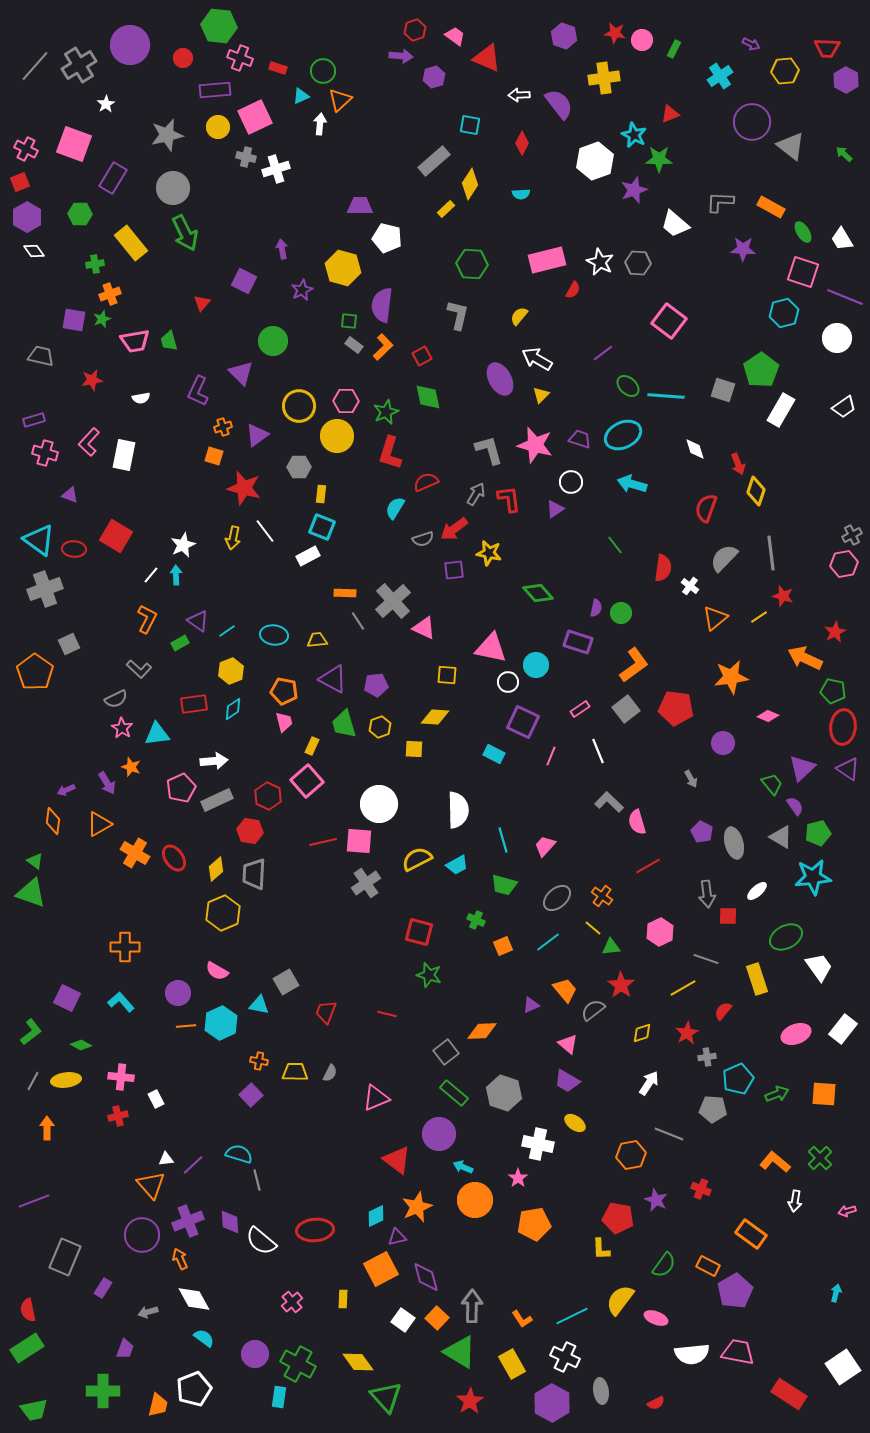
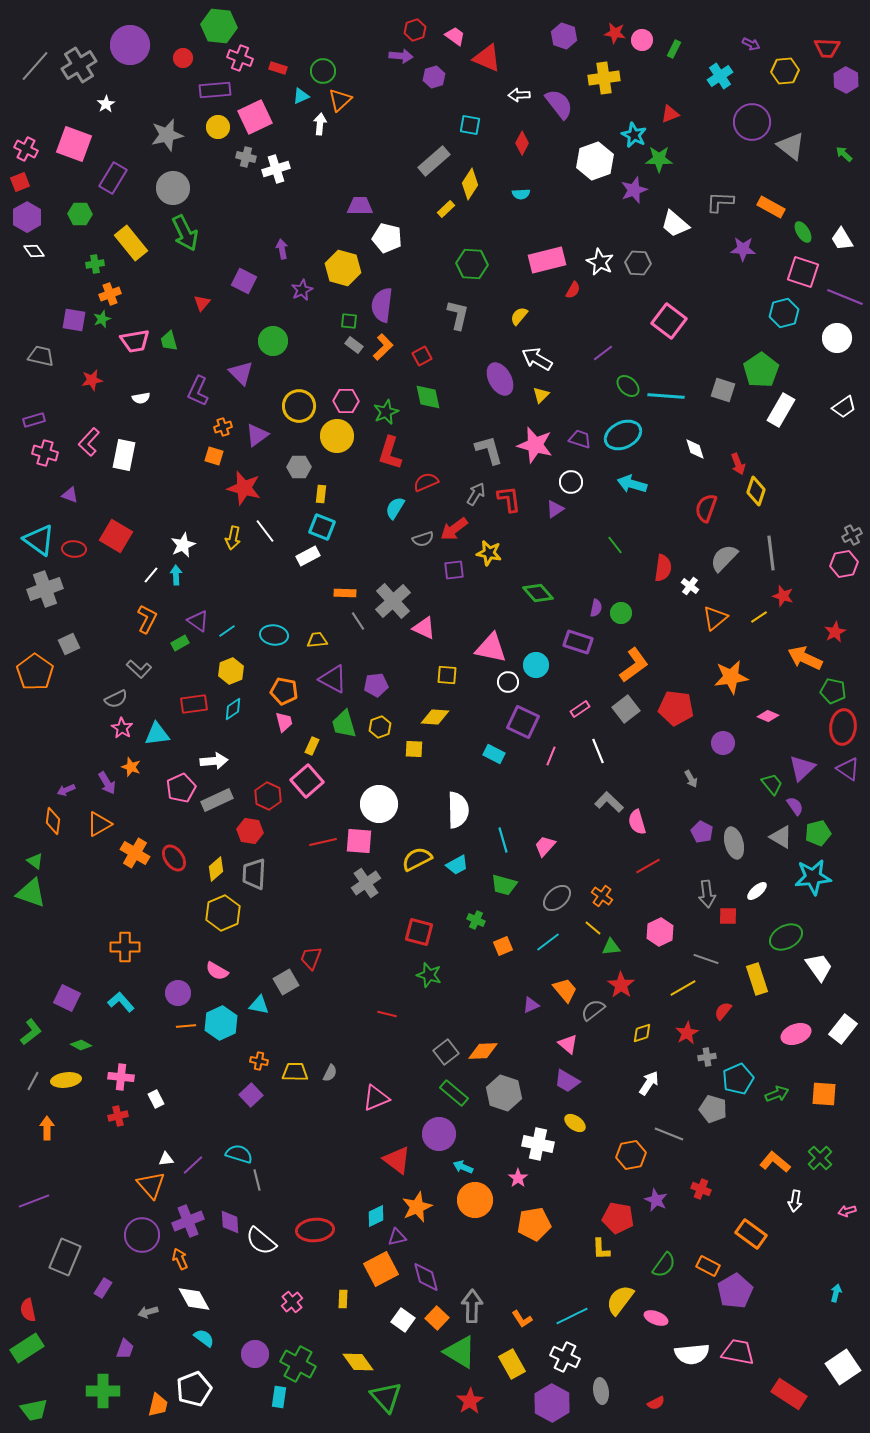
red trapezoid at (326, 1012): moved 15 px left, 54 px up
orange diamond at (482, 1031): moved 1 px right, 20 px down
gray pentagon at (713, 1109): rotated 12 degrees clockwise
